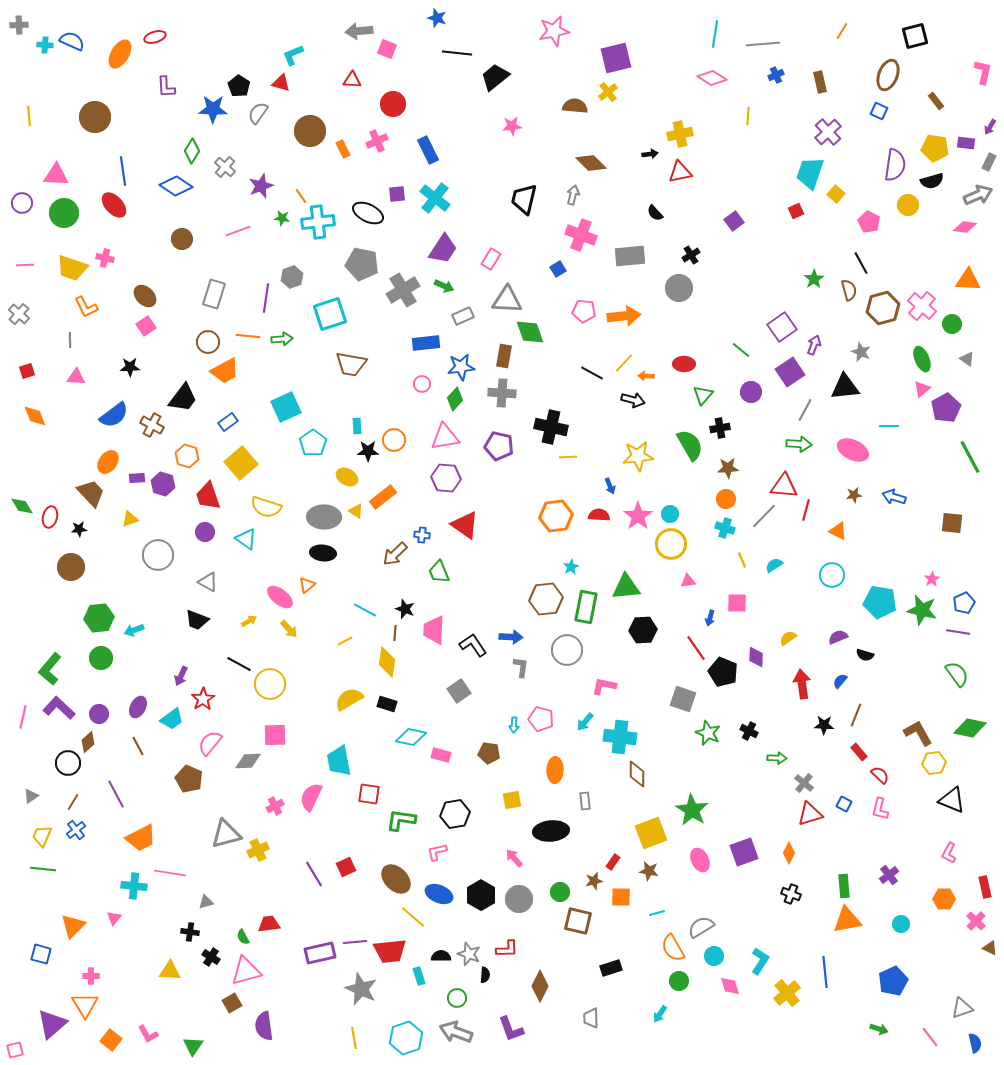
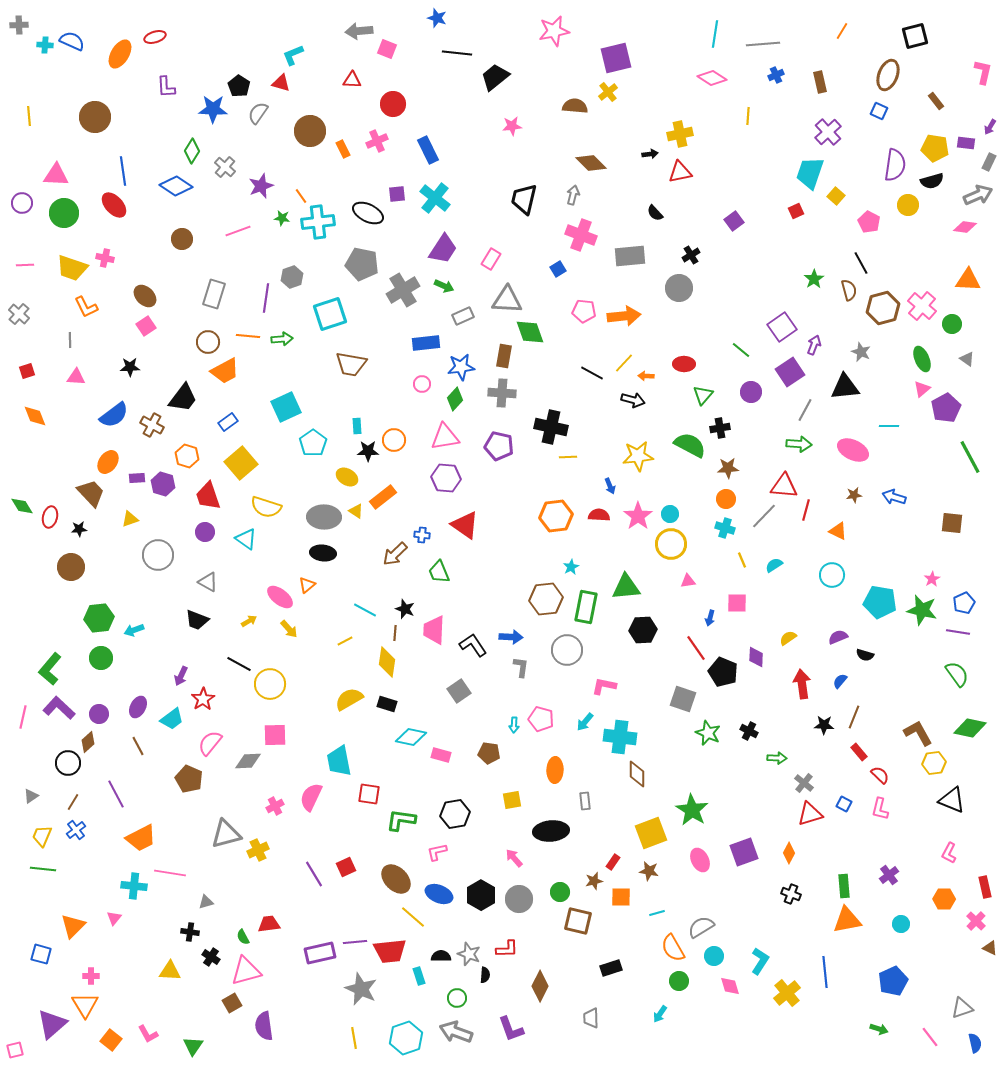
yellow square at (836, 194): moved 2 px down
green semicircle at (690, 445): rotated 32 degrees counterclockwise
brown line at (856, 715): moved 2 px left, 2 px down
